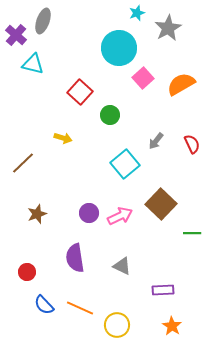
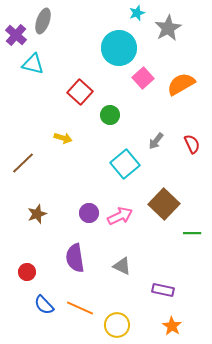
brown square: moved 3 px right
purple rectangle: rotated 15 degrees clockwise
